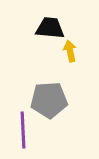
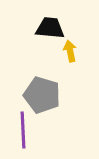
gray pentagon: moved 7 px left, 5 px up; rotated 21 degrees clockwise
